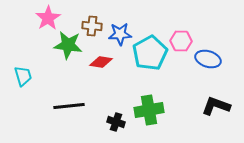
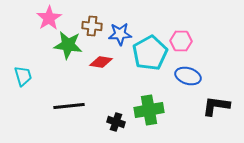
pink star: moved 1 px right
blue ellipse: moved 20 px left, 17 px down
black L-shape: rotated 12 degrees counterclockwise
